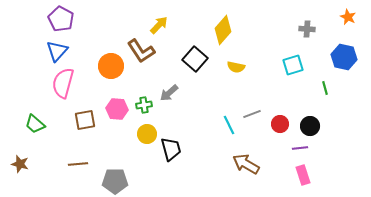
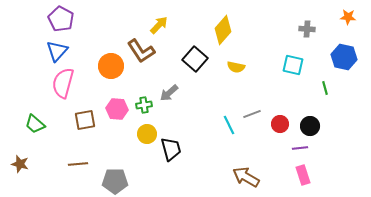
orange star: rotated 21 degrees counterclockwise
cyan square: rotated 30 degrees clockwise
brown arrow: moved 13 px down
